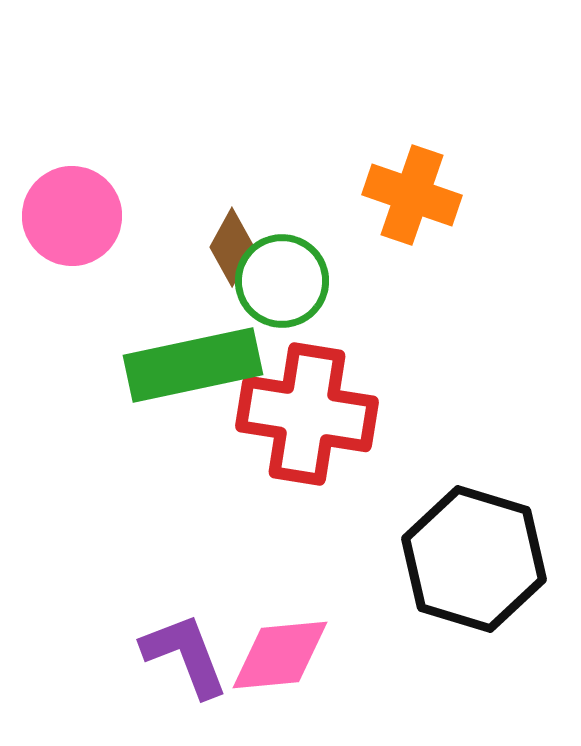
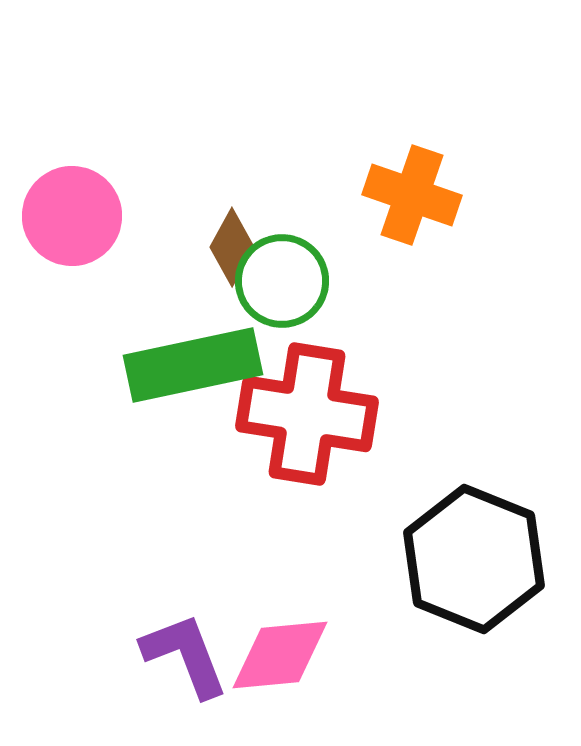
black hexagon: rotated 5 degrees clockwise
